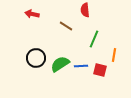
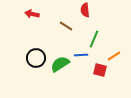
orange line: moved 1 px down; rotated 48 degrees clockwise
blue line: moved 11 px up
